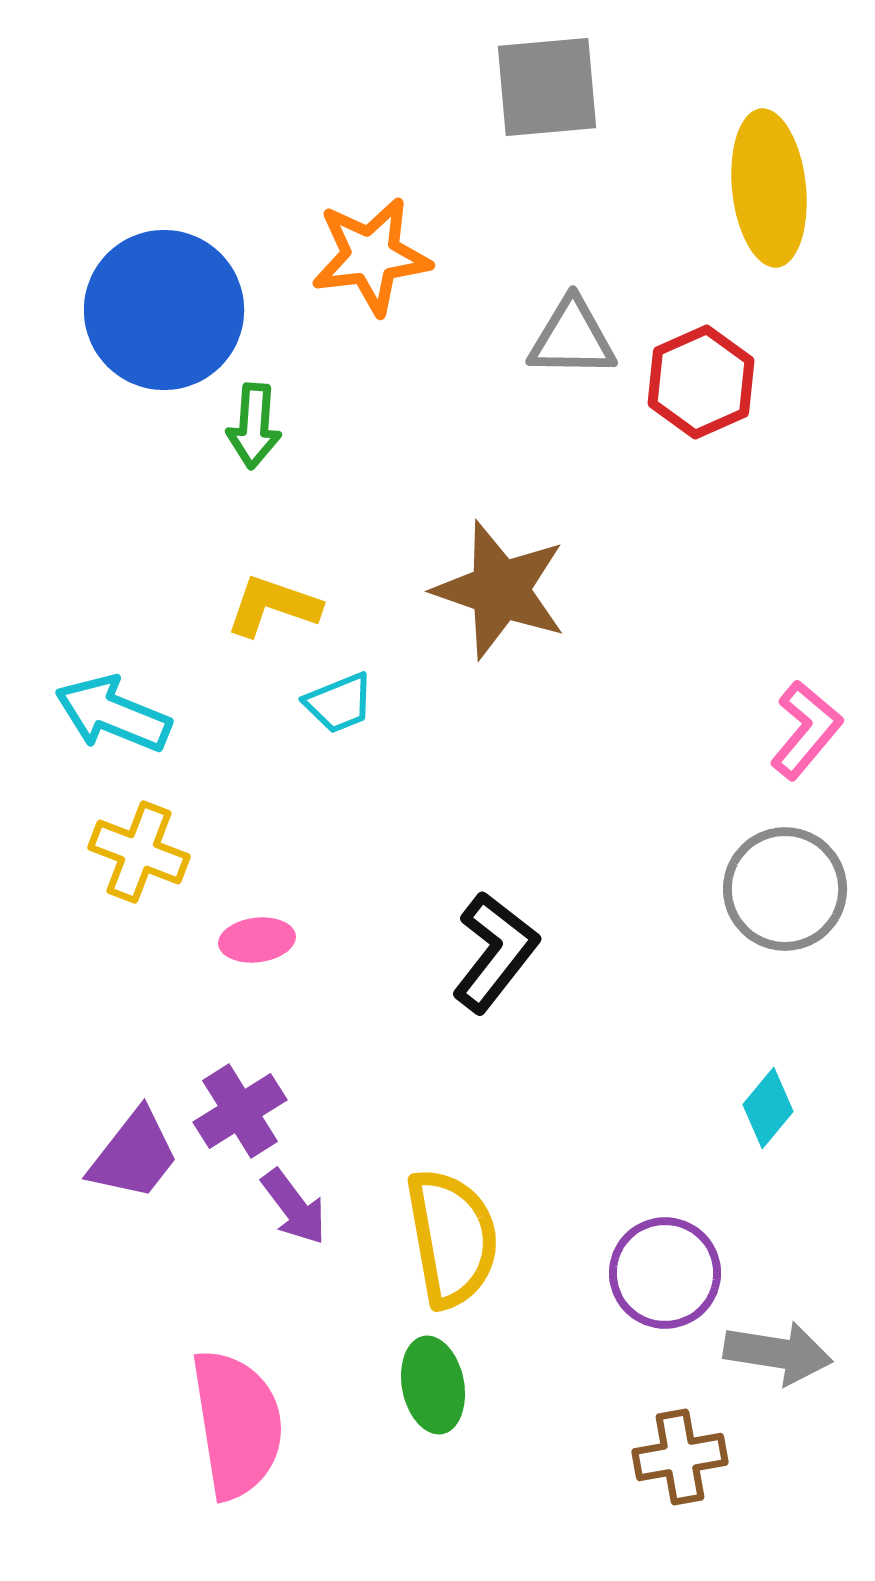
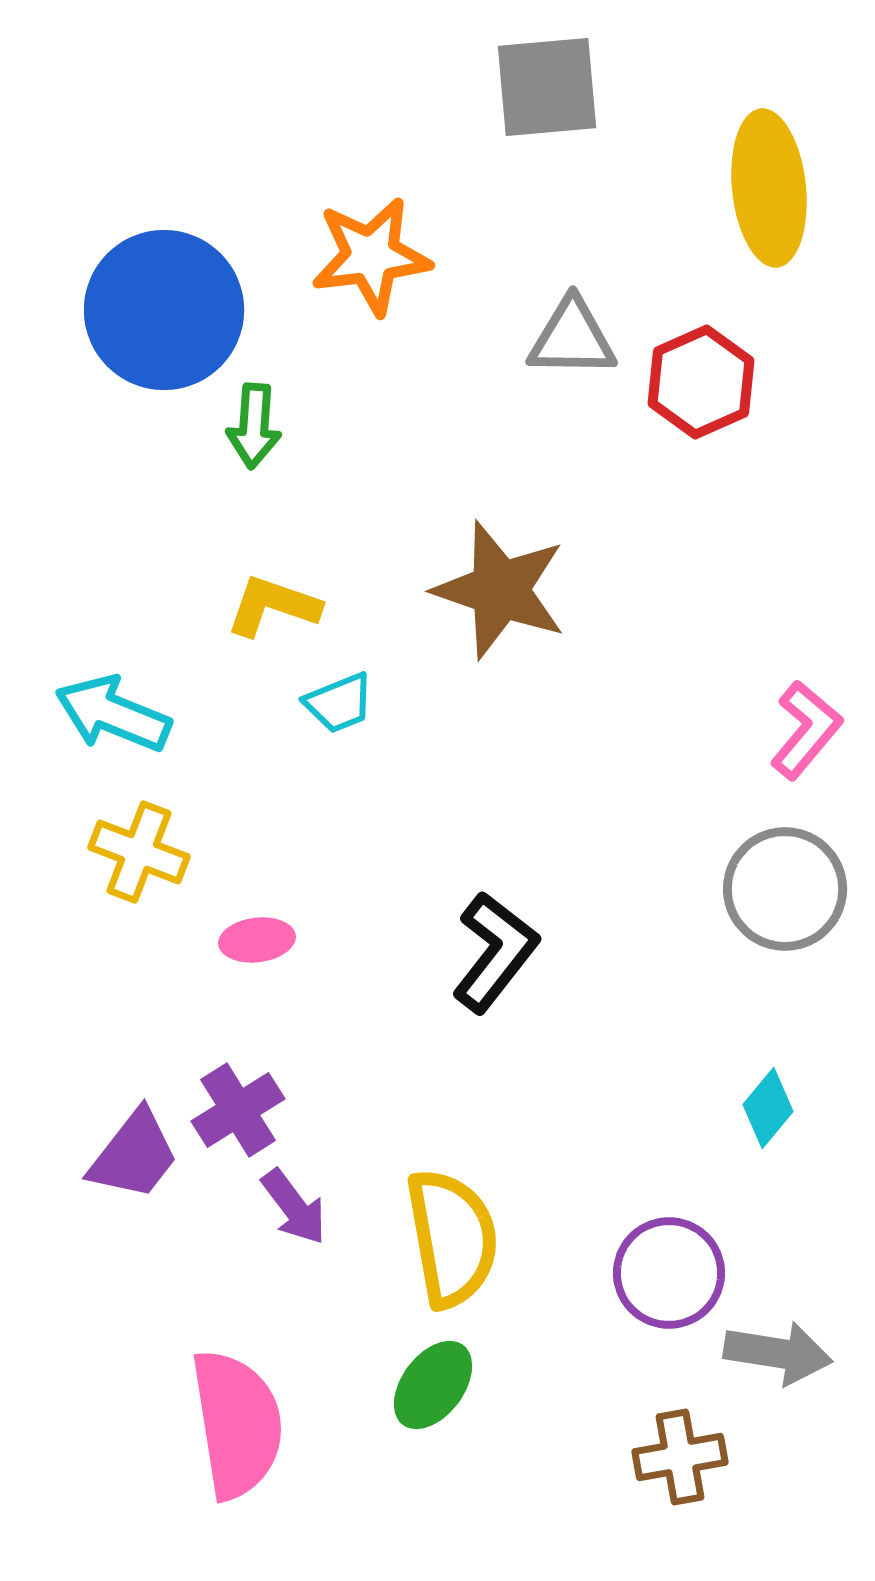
purple cross: moved 2 px left, 1 px up
purple circle: moved 4 px right
green ellipse: rotated 48 degrees clockwise
